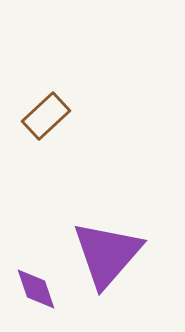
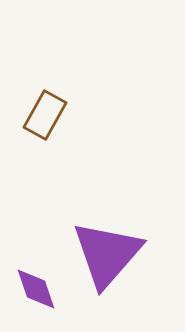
brown rectangle: moved 1 px left, 1 px up; rotated 18 degrees counterclockwise
